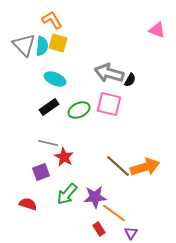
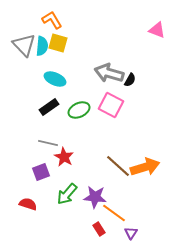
pink square: moved 2 px right, 1 px down; rotated 15 degrees clockwise
purple star: rotated 10 degrees clockwise
